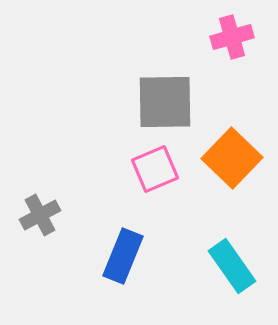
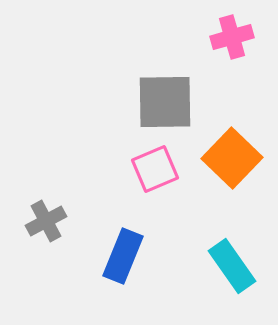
gray cross: moved 6 px right, 6 px down
